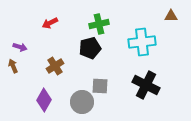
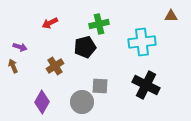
black pentagon: moved 5 px left, 1 px up
purple diamond: moved 2 px left, 2 px down
